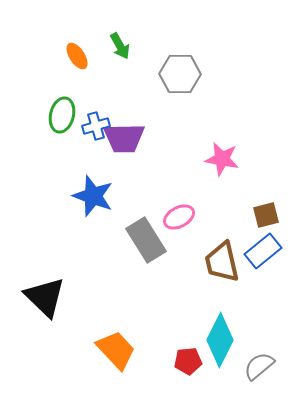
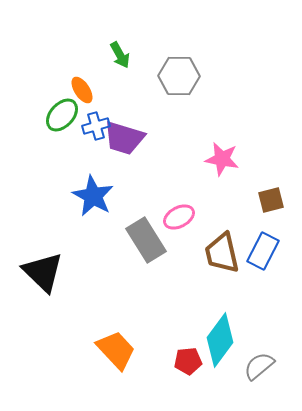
green arrow: moved 9 px down
orange ellipse: moved 5 px right, 34 px down
gray hexagon: moved 1 px left, 2 px down
green ellipse: rotated 28 degrees clockwise
purple trapezoid: rotated 18 degrees clockwise
blue star: rotated 9 degrees clockwise
brown square: moved 5 px right, 15 px up
blue rectangle: rotated 24 degrees counterclockwise
brown trapezoid: moved 9 px up
black triangle: moved 2 px left, 25 px up
cyan diamond: rotated 10 degrees clockwise
